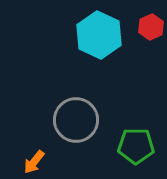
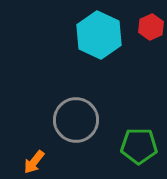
green pentagon: moved 3 px right
